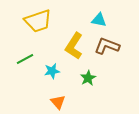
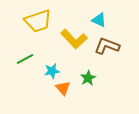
cyan triangle: rotated 14 degrees clockwise
yellow L-shape: moved 7 px up; rotated 76 degrees counterclockwise
orange triangle: moved 5 px right, 14 px up
